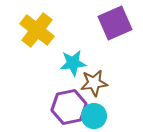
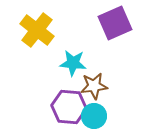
cyan star: rotated 12 degrees clockwise
brown star: moved 3 px down
purple hexagon: rotated 16 degrees clockwise
